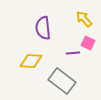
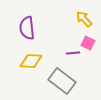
purple semicircle: moved 16 px left
